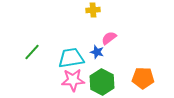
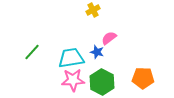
yellow cross: rotated 24 degrees counterclockwise
